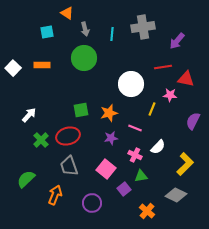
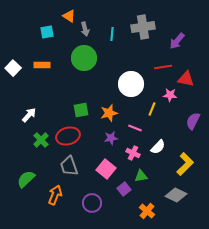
orange triangle: moved 2 px right, 3 px down
pink cross: moved 2 px left, 2 px up
